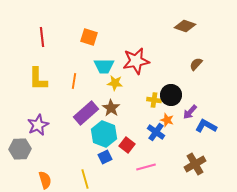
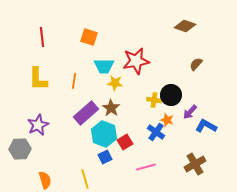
red square: moved 2 px left, 3 px up; rotated 21 degrees clockwise
